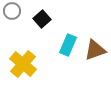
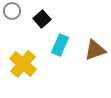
cyan rectangle: moved 8 px left
